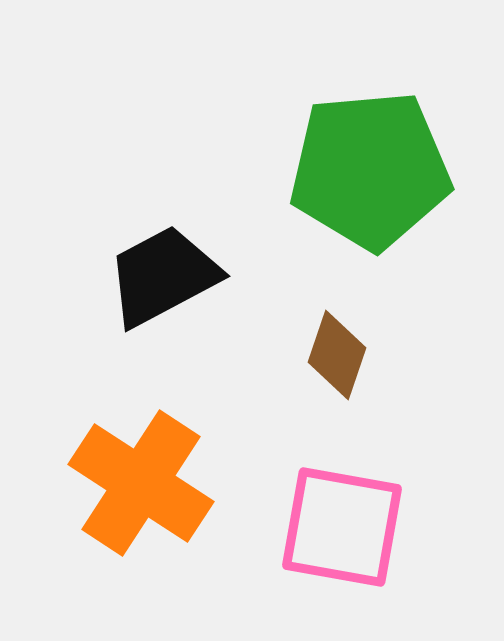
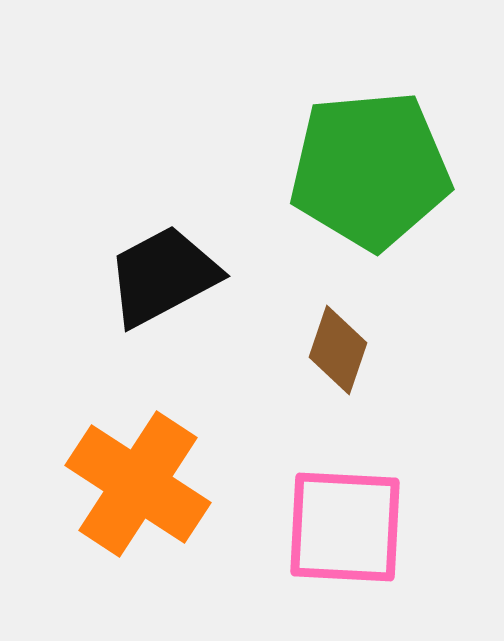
brown diamond: moved 1 px right, 5 px up
orange cross: moved 3 px left, 1 px down
pink square: moved 3 px right; rotated 7 degrees counterclockwise
